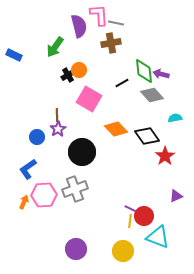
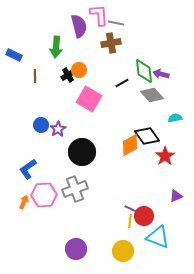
green arrow: moved 1 px right; rotated 30 degrees counterclockwise
brown line: moved 22 px left, 39 px up
orange diamond: moved 14 px right, 16 px down; rotated 75 degrees counterclockwise
blue circle: moved 4 px right, 12 px up
